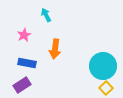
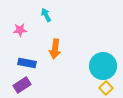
pink star: moved 4 px left, 5 px up; rotated 24 degrees clockwise
